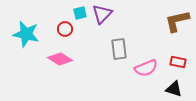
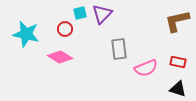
pink diamond: moved 2 px up
black triangle: moved 4 px right
